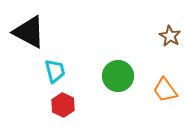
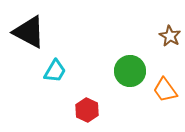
cyan trapezoid: rotated 45 degrees clockwise
green circle: moved 12 px right, 5 px up
red hexagon: moved 24 px right, 5 px down
